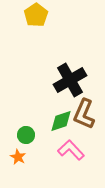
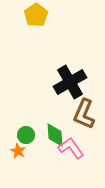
black cross: moved 2 px down
green diamond: moved 6 px left, 14 px down; rotated 75 degrees counterclockwise
pink L-shape: moved 2 px up; rotated 8 degrees clockwise
orange star: moved 6 px up
